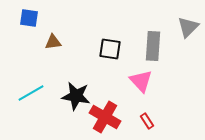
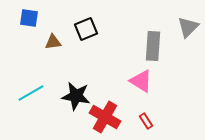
black square: moved 24 px left, 20 px up; rotated 30 degrees counterclockwise
pink triangle: rotated 15 degrees counterclockwise
red rectangle: moved 1 px left
